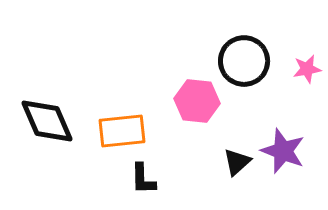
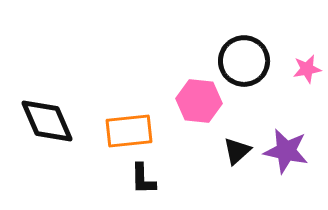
pink hexagon: moved 2 px right
orange rectangle: moved 7 px right
purple star: moved 3 px right; rotated 9 degrees counterclockwise
black triangle: moved 11 px up
